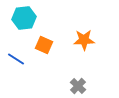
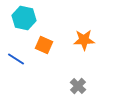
cyan hexagon: rotated 20 degrees clockwise
